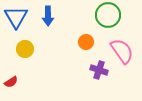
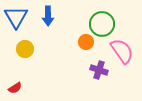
green circle: moved 6 px left, 9 px down
red semicircle: moved 4 px right, 6 px down
